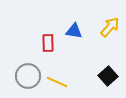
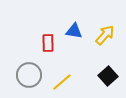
yellow arrow: moved 5 px left, 8 px down
gray circle: moved 1 px right, 1 px up
yellow line: moved 5 px right; rotated 65 degrees counterclockwise
